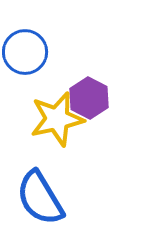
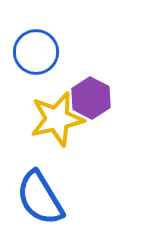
blue circle: moved 11 px right
purple hexagon: moved 2 px right
